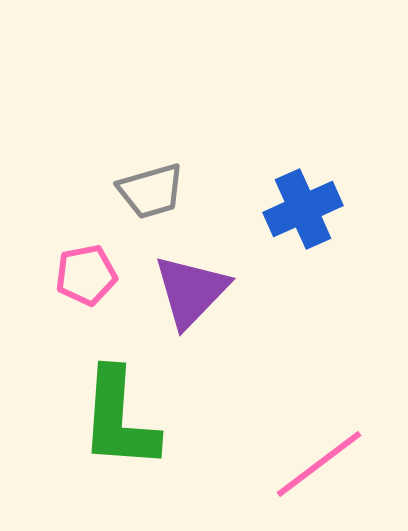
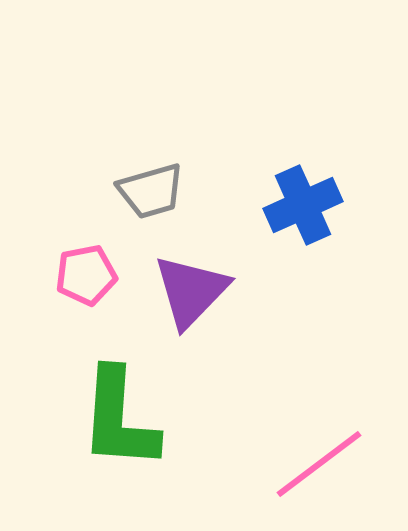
blue cross: moved 4 px up
